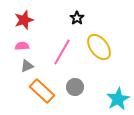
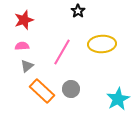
black star: moved 1 px right, 7 px up
yellow ellipse: moved 3 px right, 3 px up; rotated 56 degrees counterclockwise
gray triangle: rotated 16 degrees counterclockwise
gray circle: moved 4 px left, 2 px down
